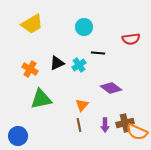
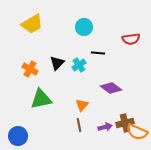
black triangle: rotated 21 degrees counterclockwise
purple arrow: moved 2 px down; rotated 104 degrees counterclockwise
